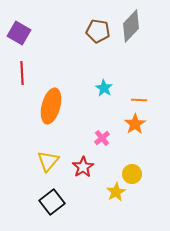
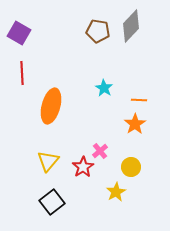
pink cross: moved 2 px left, 13 px down
yellow circle: moved 1 px left, 7 px up
